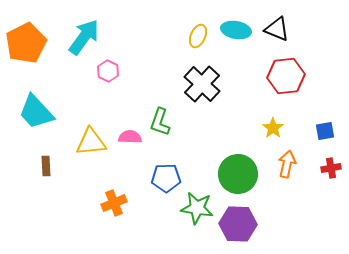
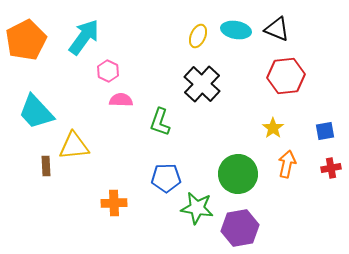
orange pentagon: moved 3 px up
pink semicircle: moved 9 px left, 37 px up
yellow triangle: moved 17 px left, 4 px down
orange cross: rotated 20 degrees clockwise
purple hexagon: moved 2 px right, 4 px down; rotated 12 degrees counterclockwise
